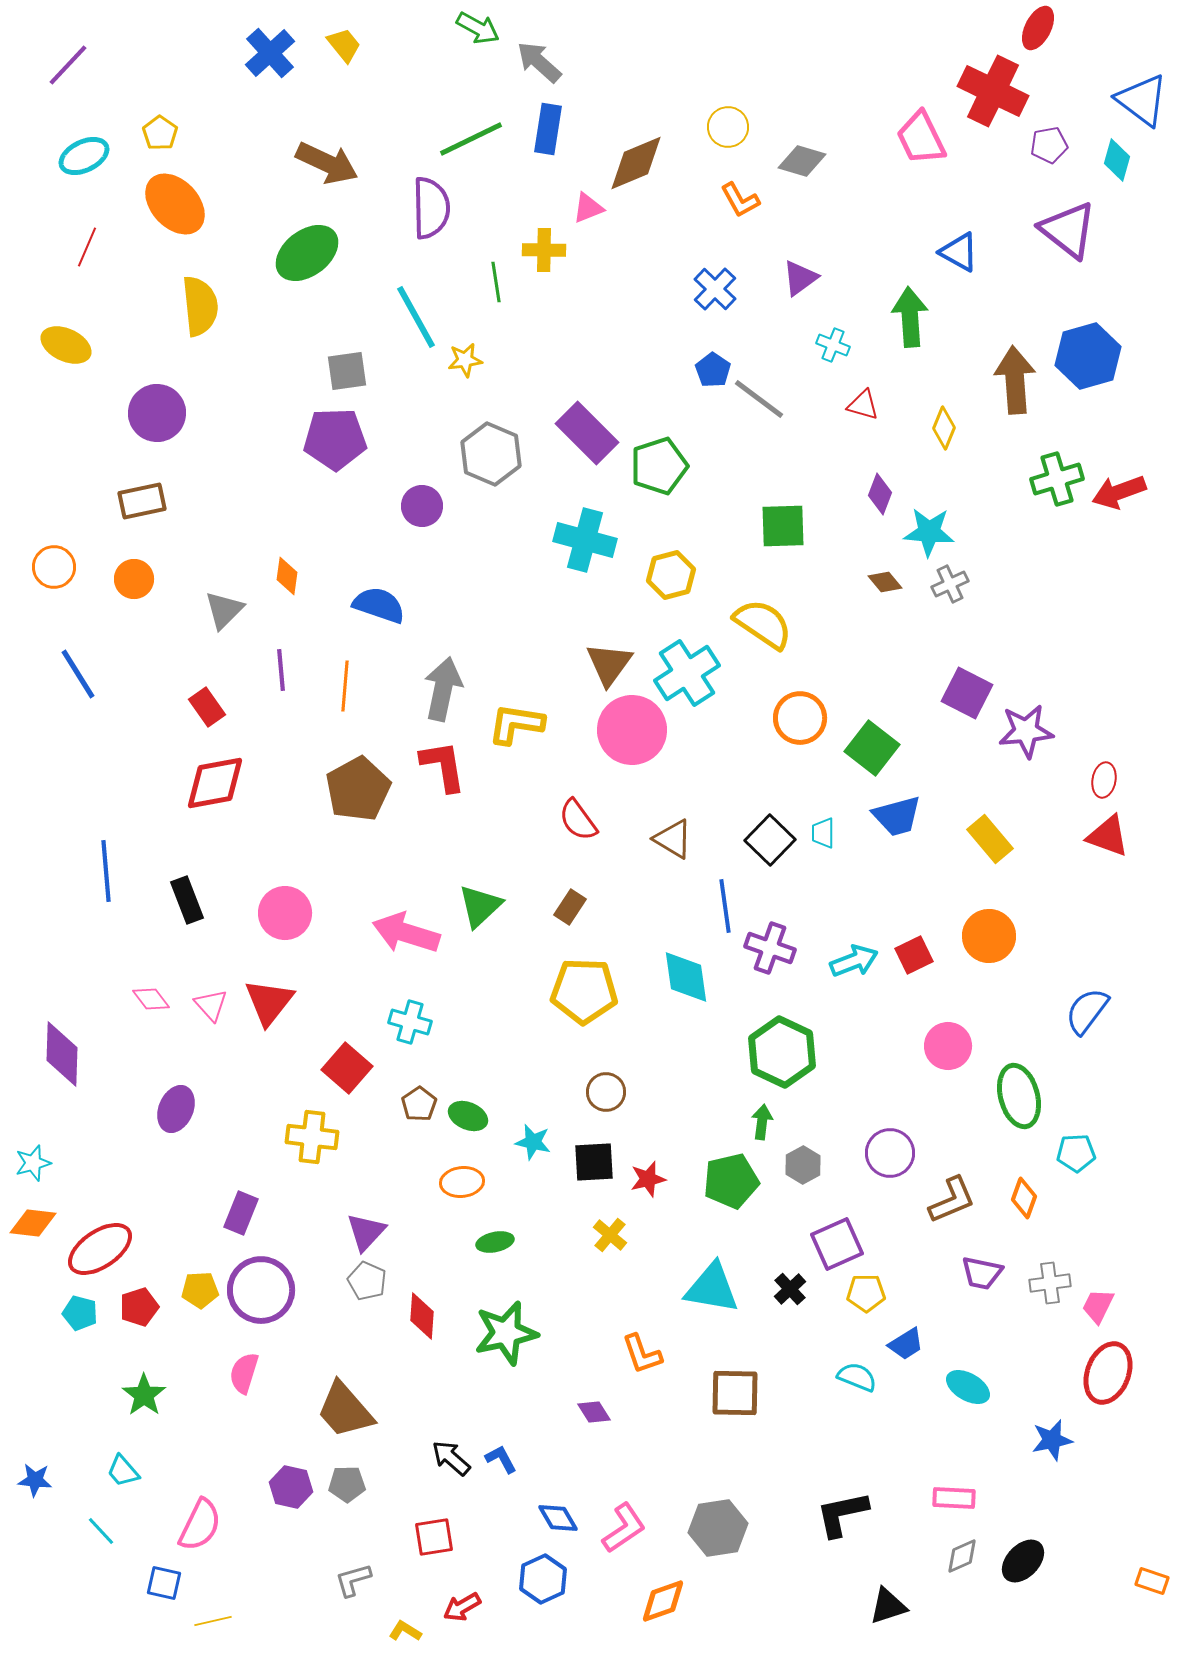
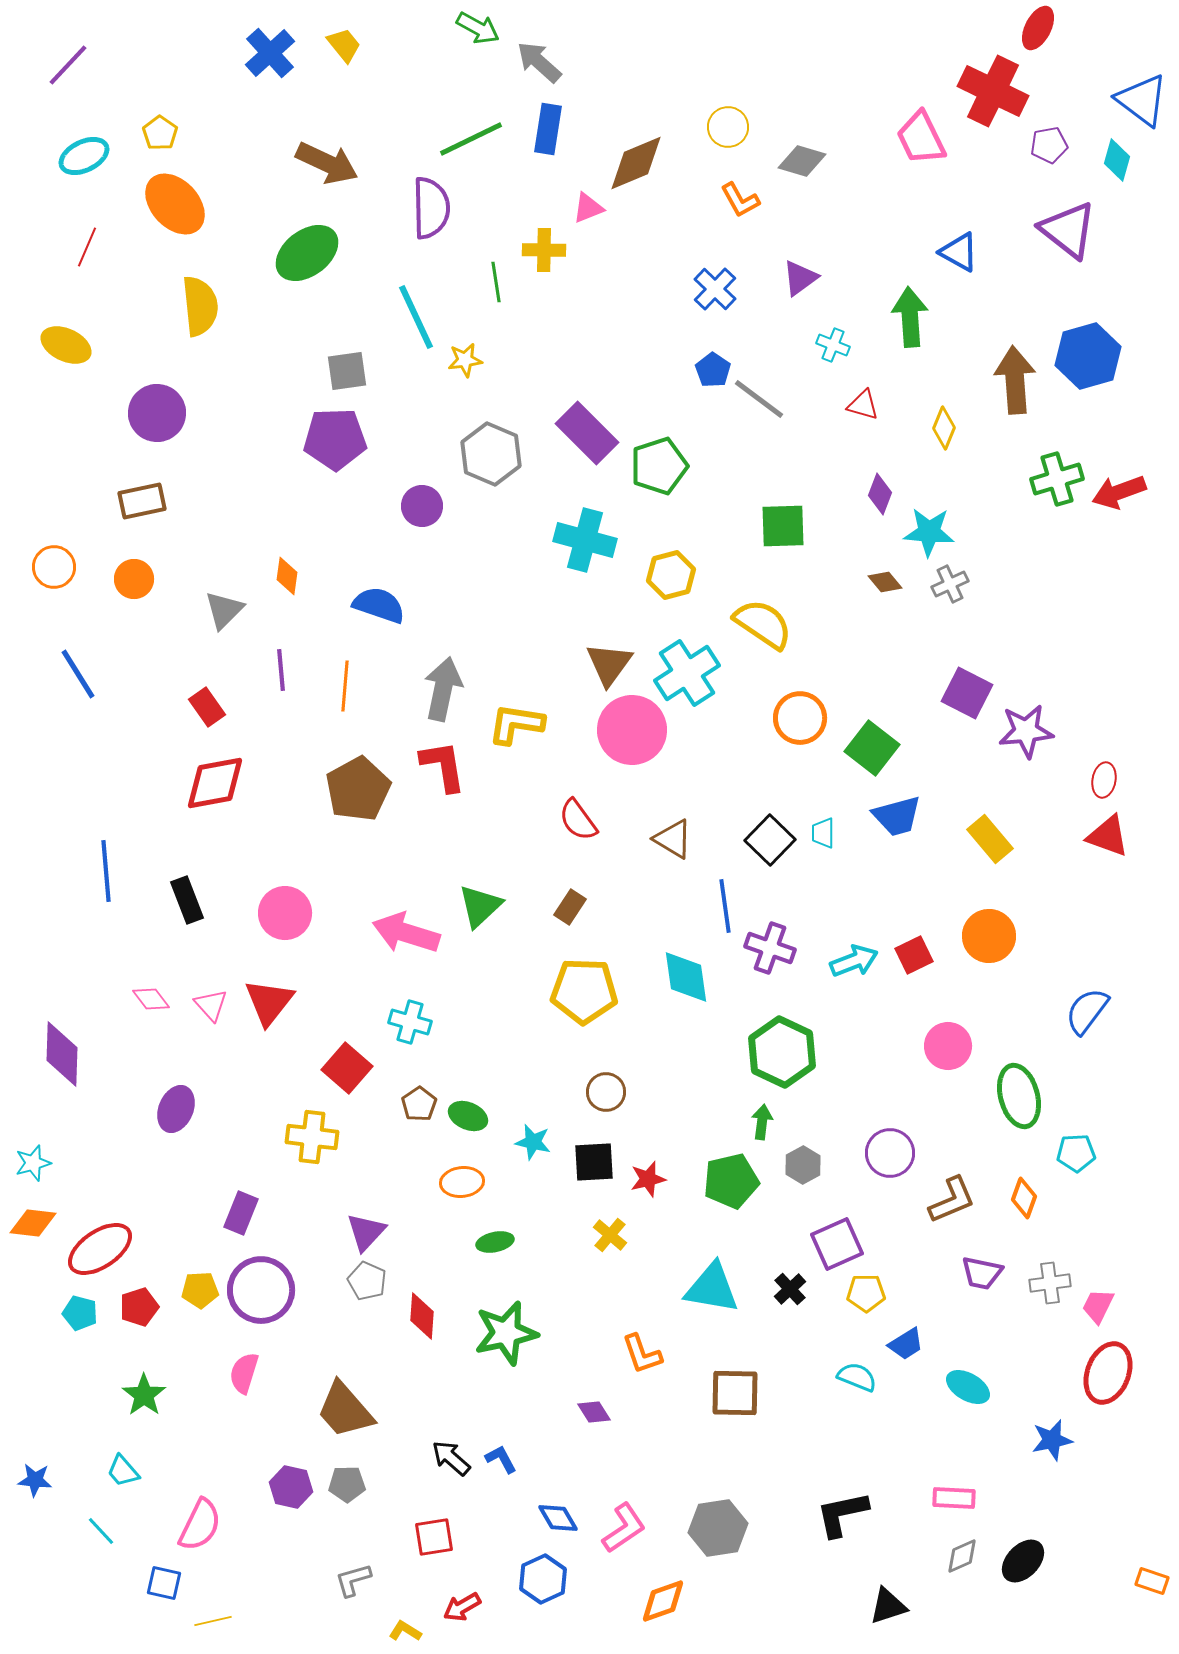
cyan line at (416, 317): rotated 4 degrees clockwise
